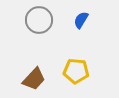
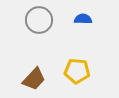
blue semicircle: moved 2 px right, 1 px up; rotated 60 degrees clockwise
yellow pentagon: moved 1 px right
